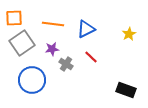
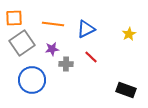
gray cross: rotated 32 degrees counterclockwise
